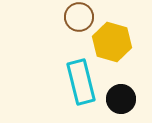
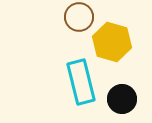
black circle: moved 1 px right
